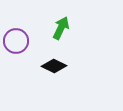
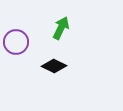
purple circle: moved 1 px down
